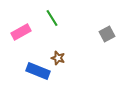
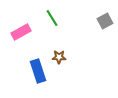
gray square: moved 2 px left, 13 px up
brown star: moved 1 px right, 1 px up; rotated 16 degrees counterclockwise
blue rectangle: rotated 50 degrees clockwise
